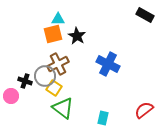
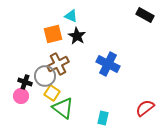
cyan triangle: moved 13 px right, 3 px up; rotated 24 degrees clockwise
black cross: moved 1 px down
yellow square: moved 2 px left, 5 px down
pink circle: moved 10 px right
red semicircle: moved 1 px right, 2 px up
